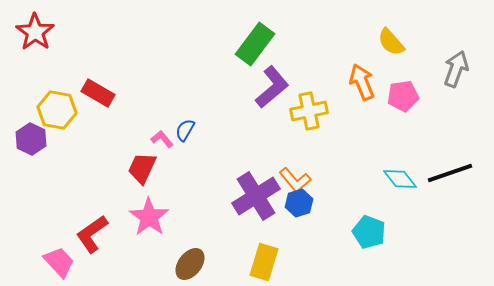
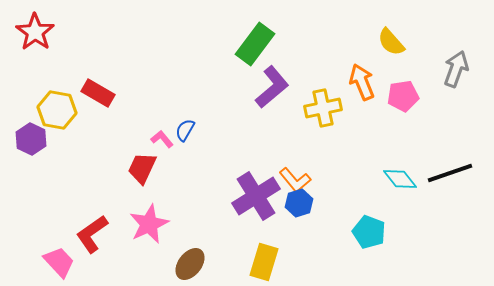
yellow cross: moved 14 px right, 3 px up
pink star: moved 7 px down; rotated 12 degrees clockwise
